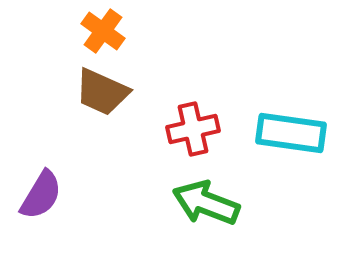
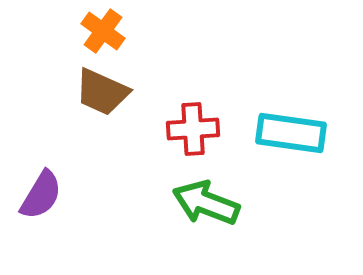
red cross: rotated 9 degrees clockwise
